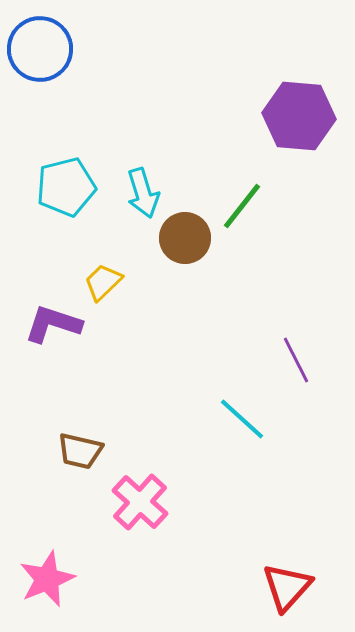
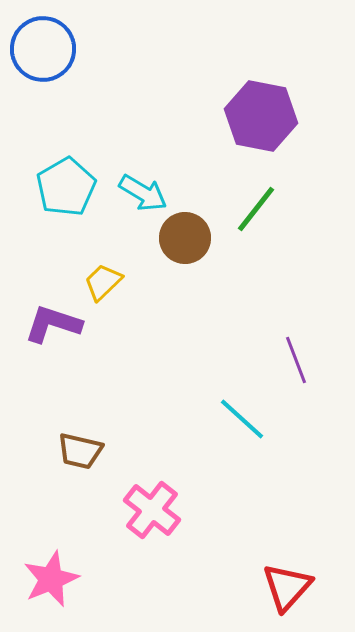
blue circle: moved 3 px right
purple hexagon: moved 38 px left; rotated 6 degrees clockwise
cyan pentagon: rotated 16 degrees counterclockwise
cyan arrow: rotated 42 degrees counterclockwise
green line: moved 14 px right, 3 px down
purple line: rotated 6 degrees clockwise
pink cross: moved 12 px right, 8 px down; rotated 4 degrees counterclockwise
pink star: moved 4 px right
